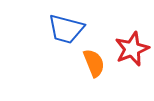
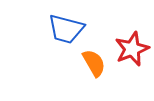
orange semicircle: rotated 8 degrees counterclockwise
